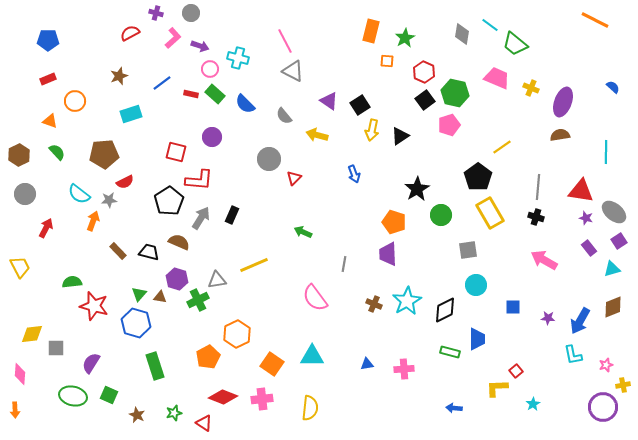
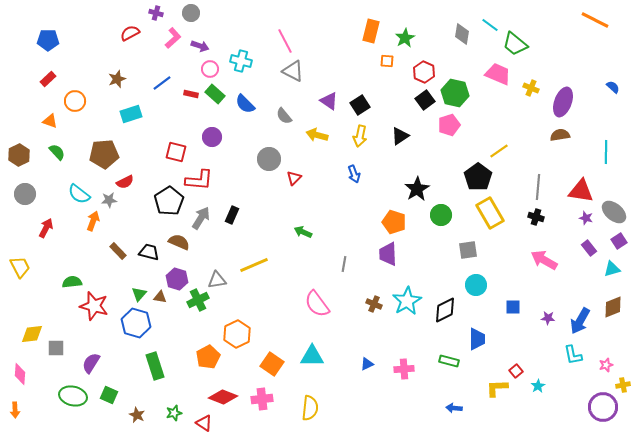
cyan cross at (238, 58): moved 3 px right, 3 px down
brown star at (119, 76): moved 2 px left, 3 px down
pink trapezoid at (497, 78): moved 1 px right, 4 px up
red rectangle at (48, 79): rotated 21 degrees counterclockwise
yellow arrow at (372, 130): moved 12 px left, 6 px down
yellow line at (502, 147): moved 3 px left, 4 px down
pink semicircle at (315, 298): moved 2 px right, 6 px down
green rectangle at (450, 352): moved 1 px left, 9 px down
blue triangle at (367, 364): rotated 16 degrees counterclockwise
cyan star at (533, 404): moved 5 px right, 18 px up
